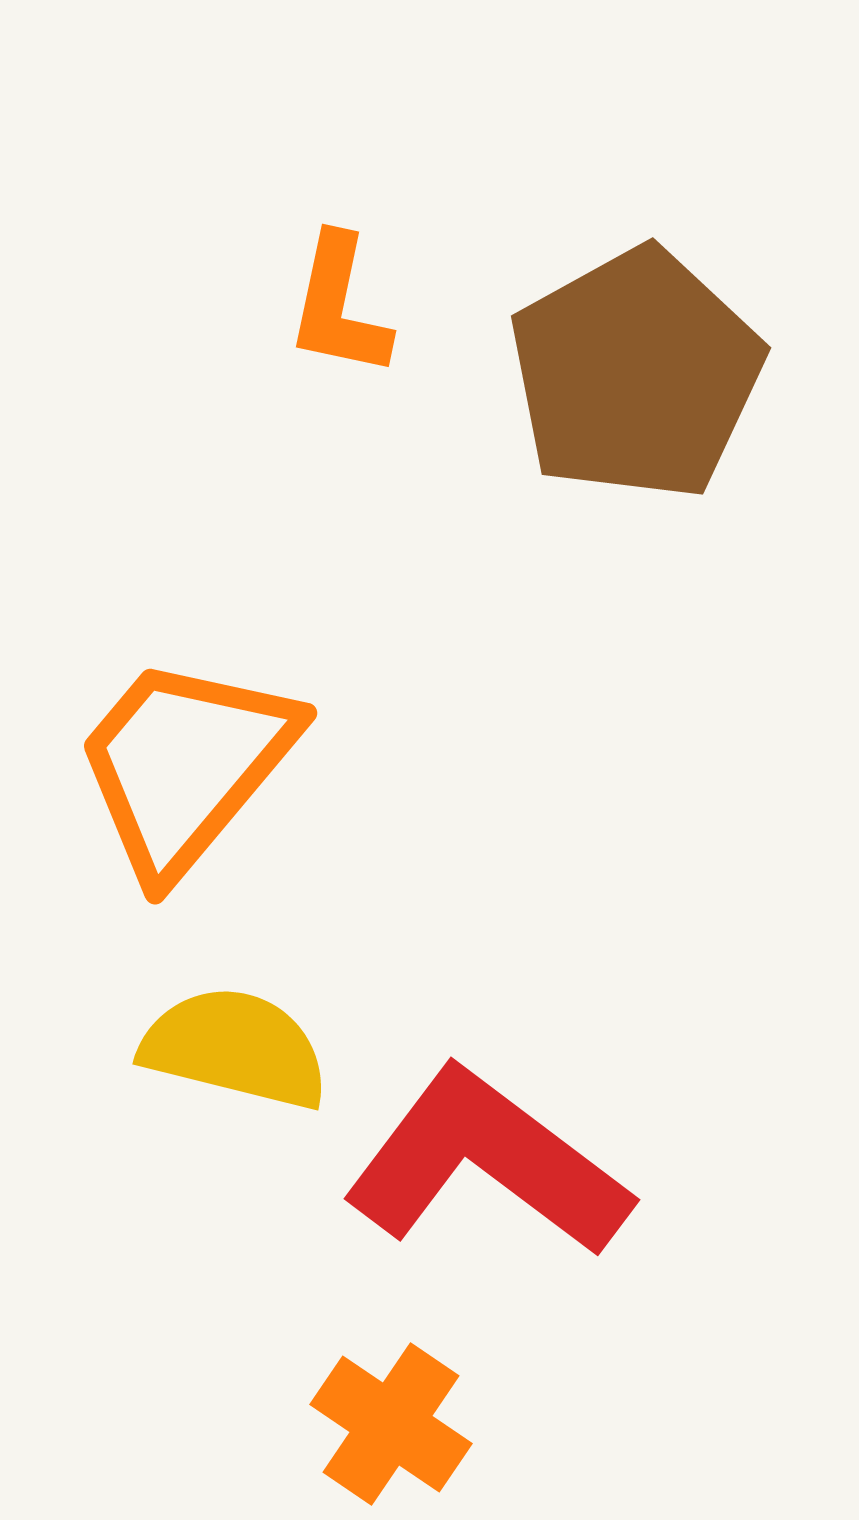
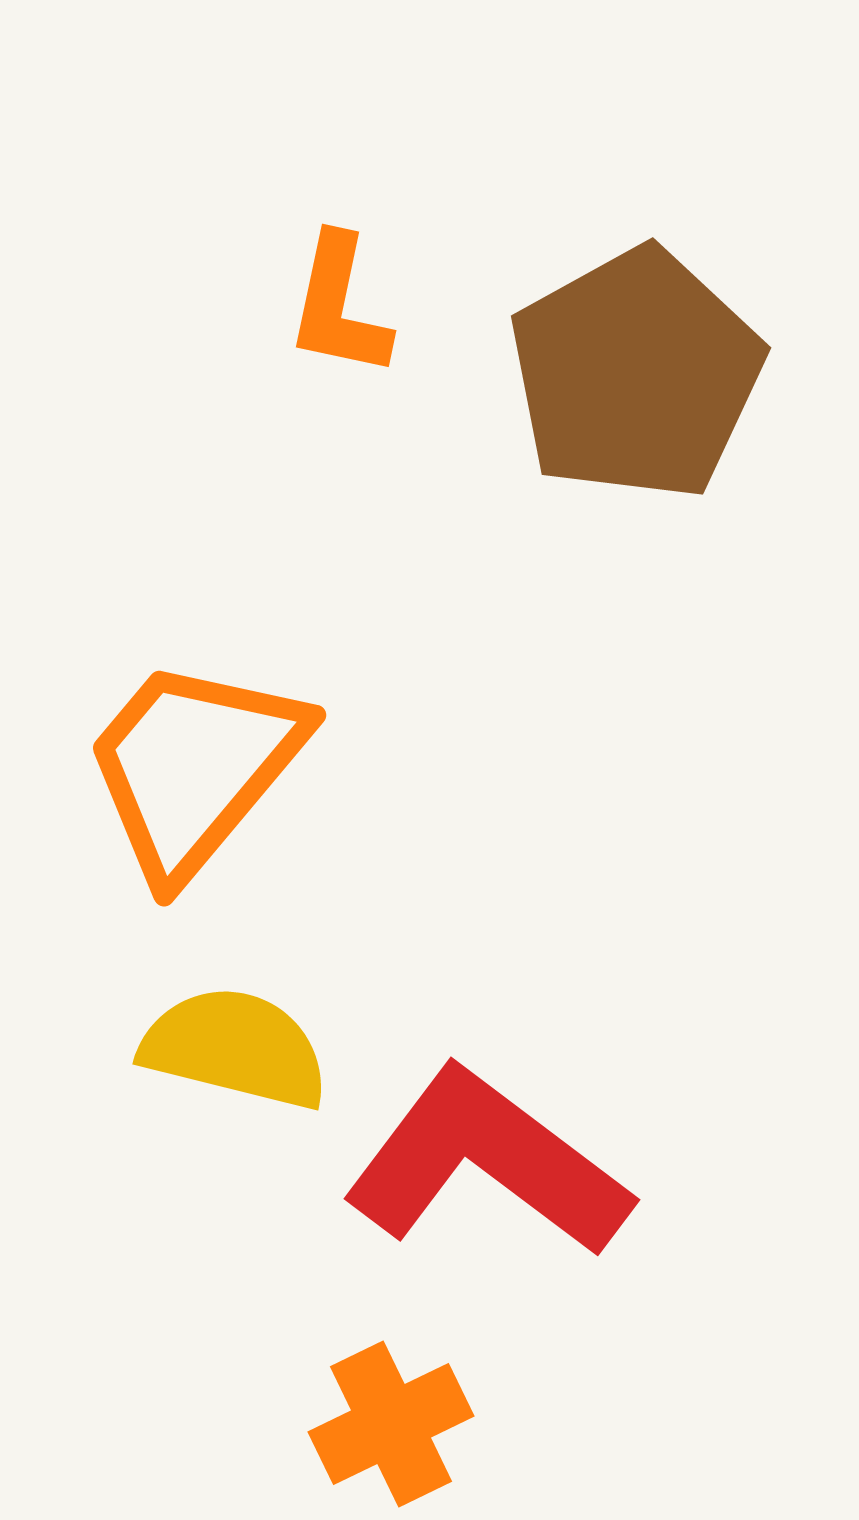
orange trapezoid: moved 9 px right, 2 px down
orange cross: rotated 30 degrees clockwise
